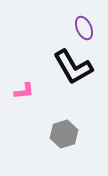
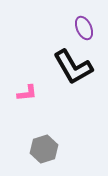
pink L-shape: moved 3 px right, 2 px down
gray hexagon: moved 20 px left, 15 px down
